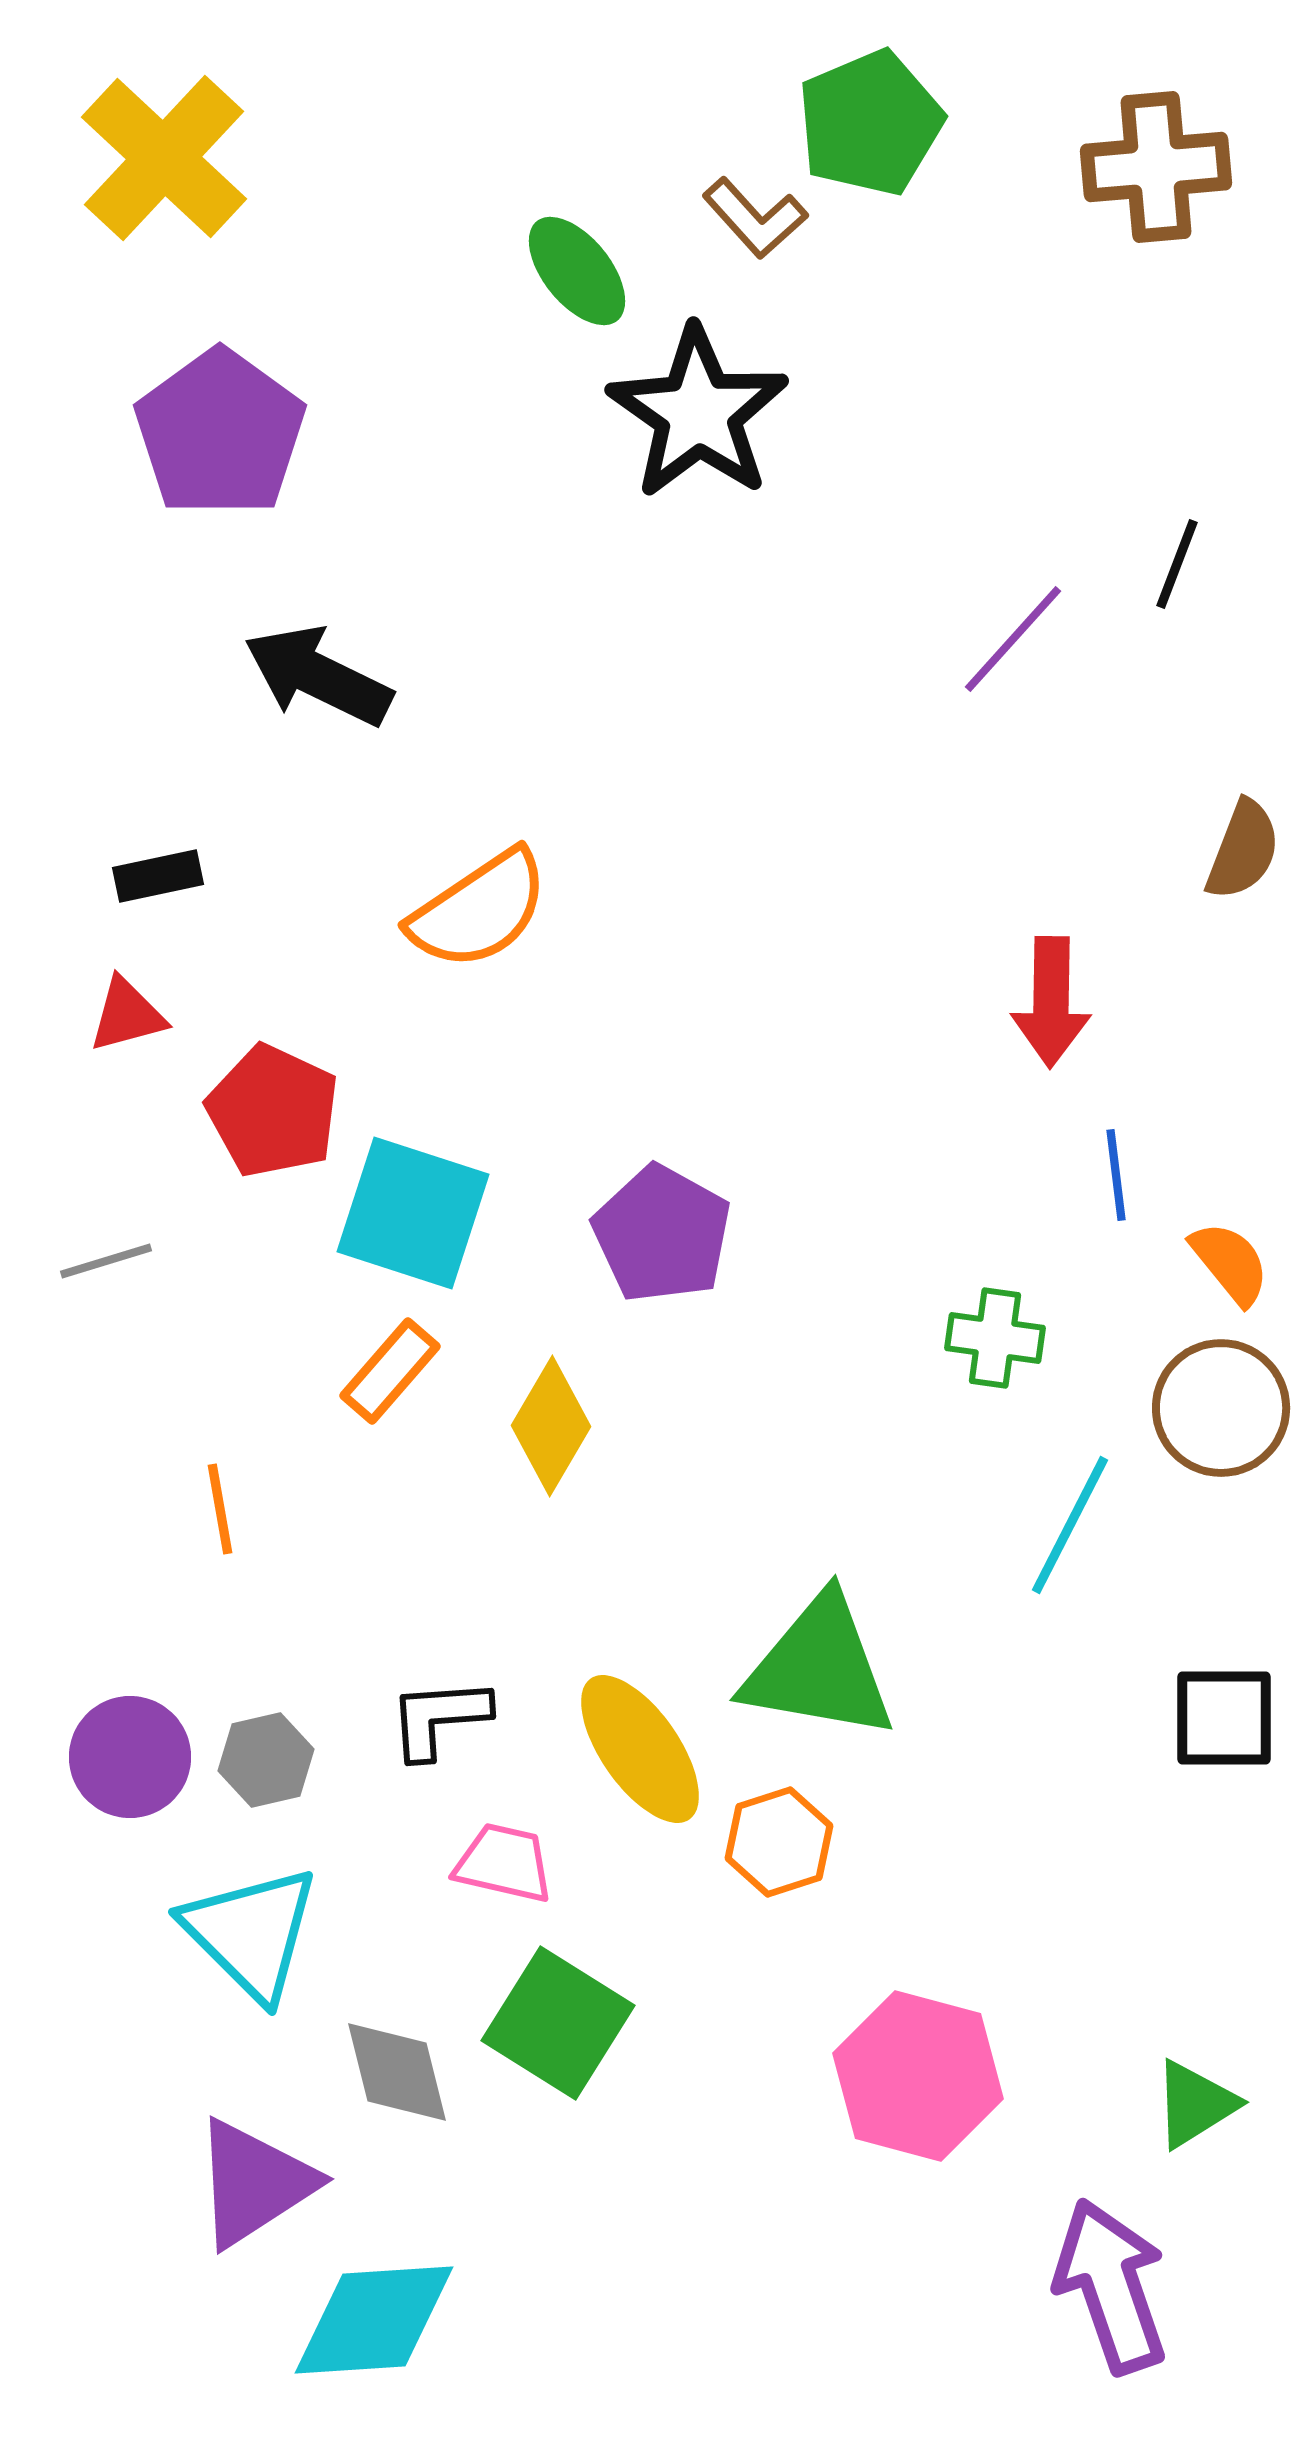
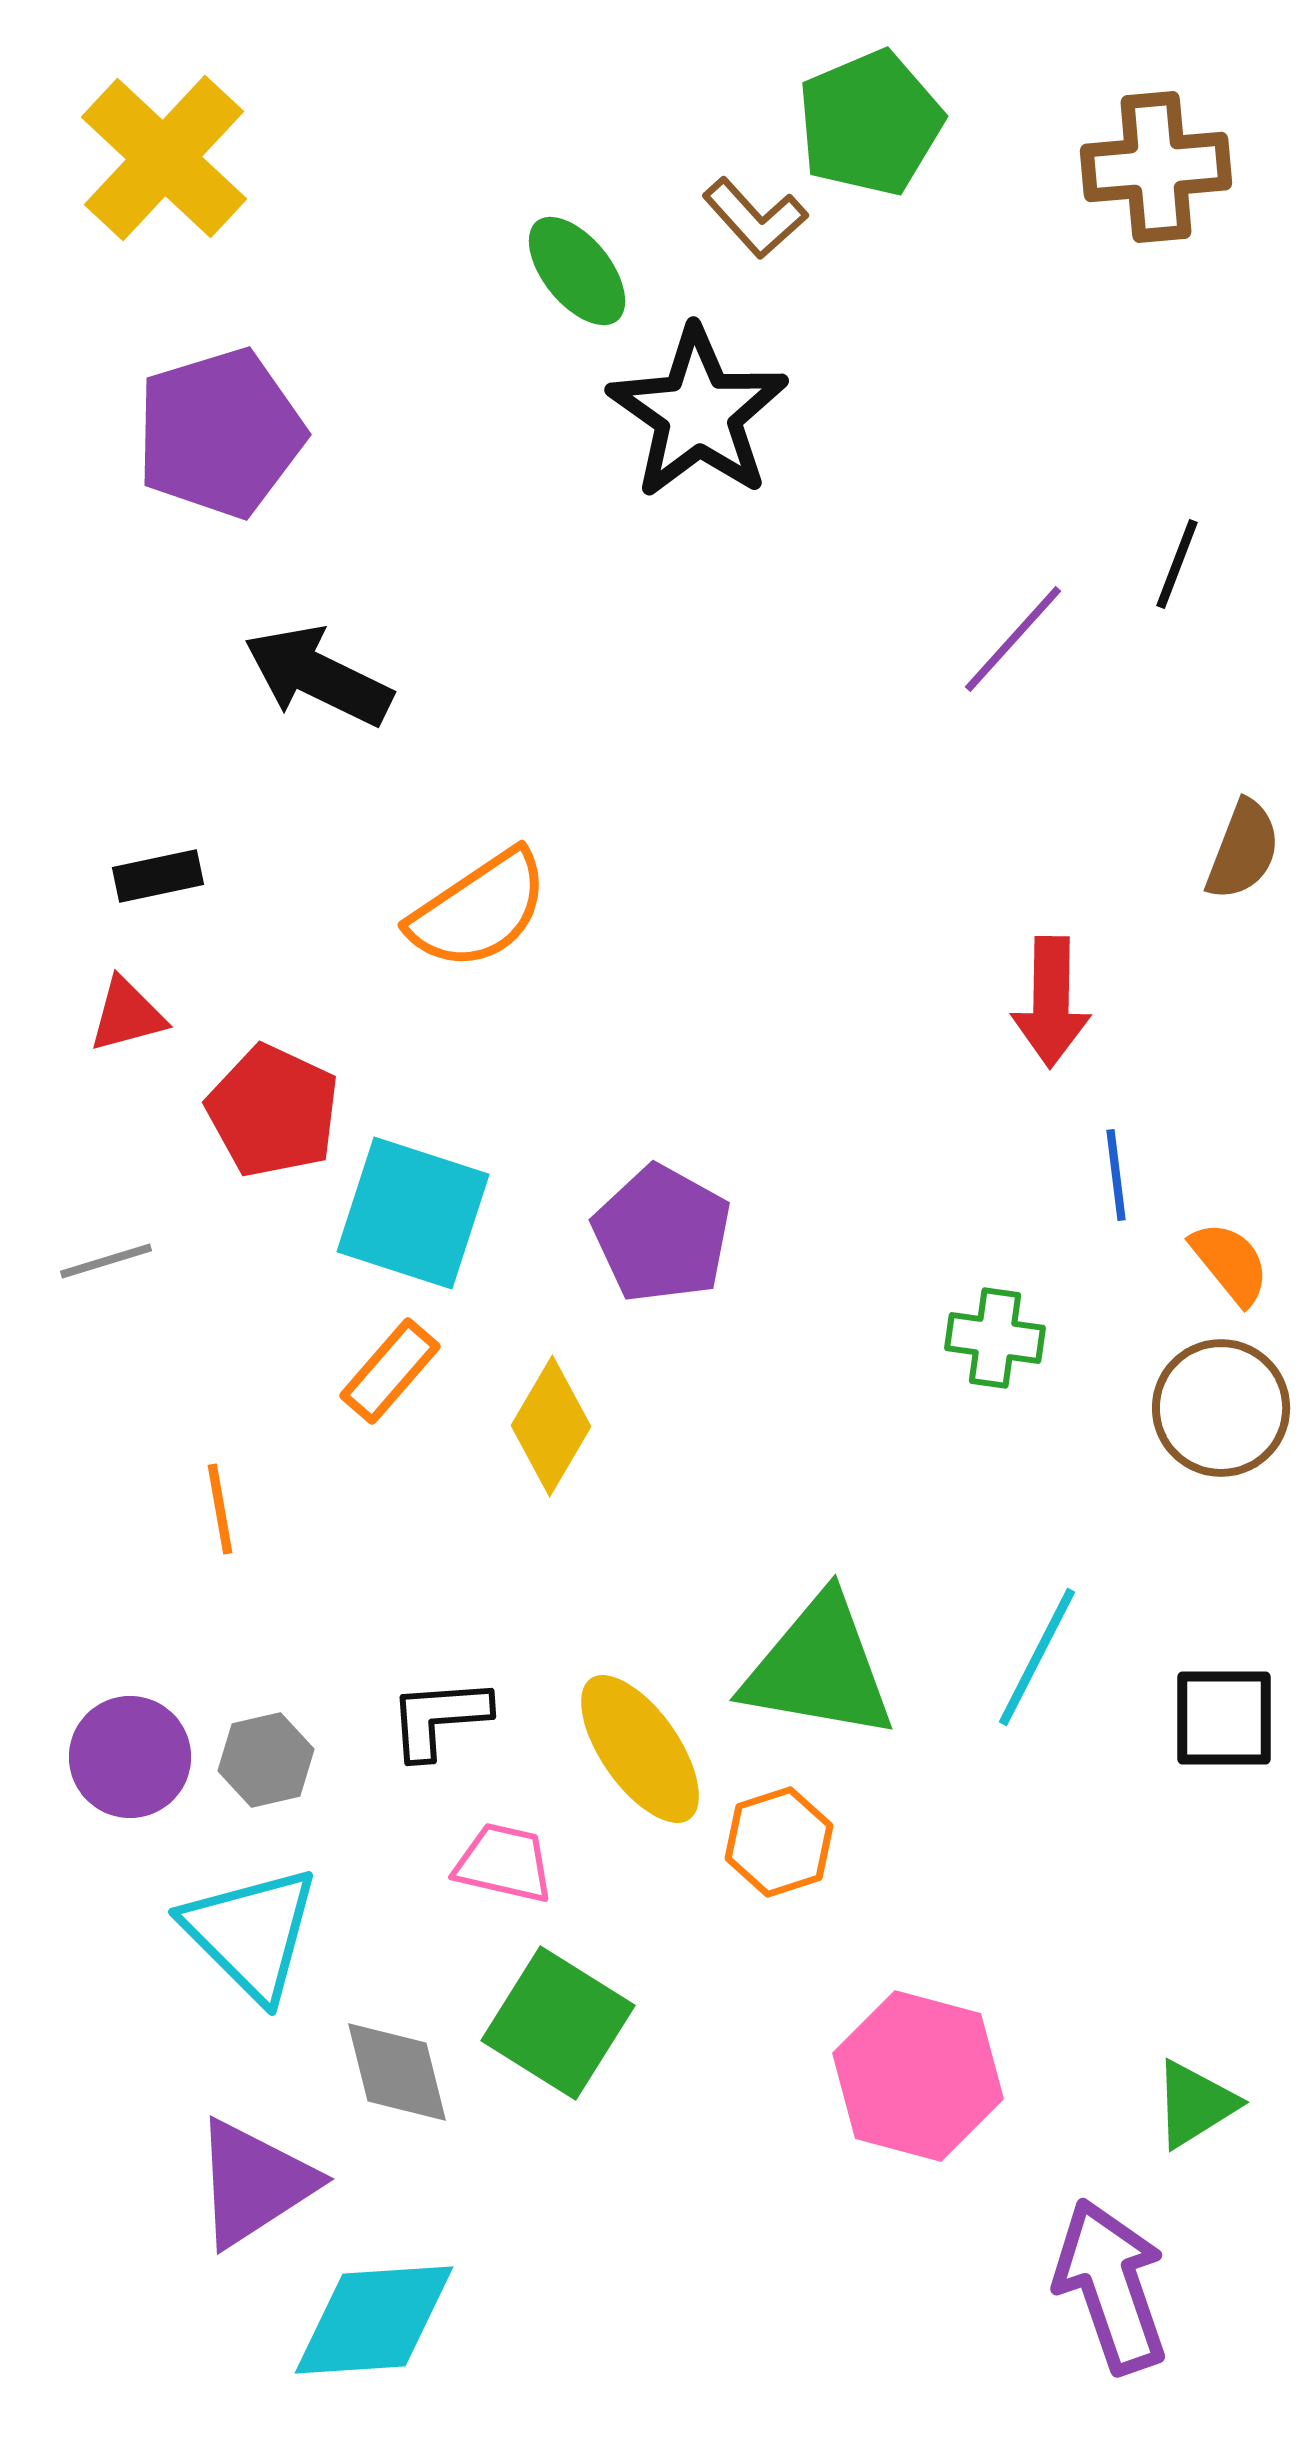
purple pentagon at (220, 433): rotated 19 degrees clockwise
cyan line at (1070, 1525): moved 33 px left, 132 px down
